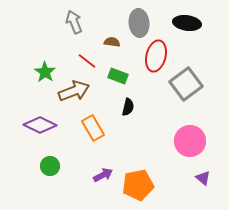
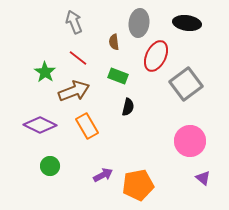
gray ellipse: rotated 12 degrees clockwise
brown semicircle: moved 2 px right; rotated 105 degrees counterclockwise
red ellipse: rotated 12 degrees clockwise
red line: moved 9 px left, 3 px up
orange rectangle: moved 6 px left, 2 px up
